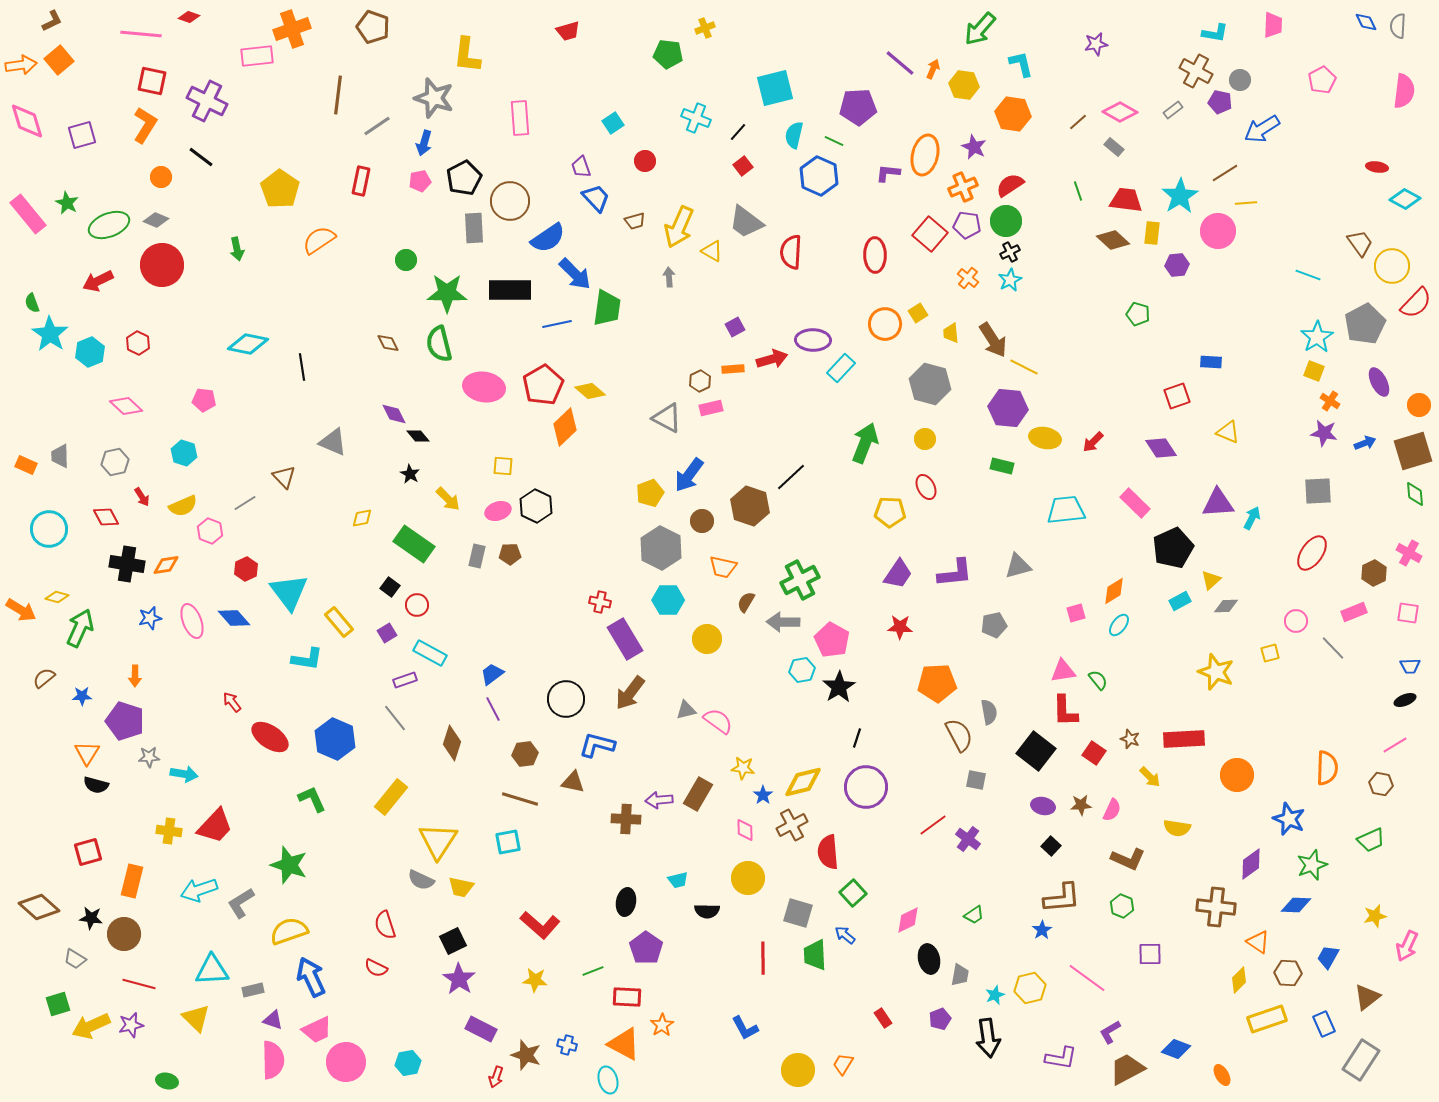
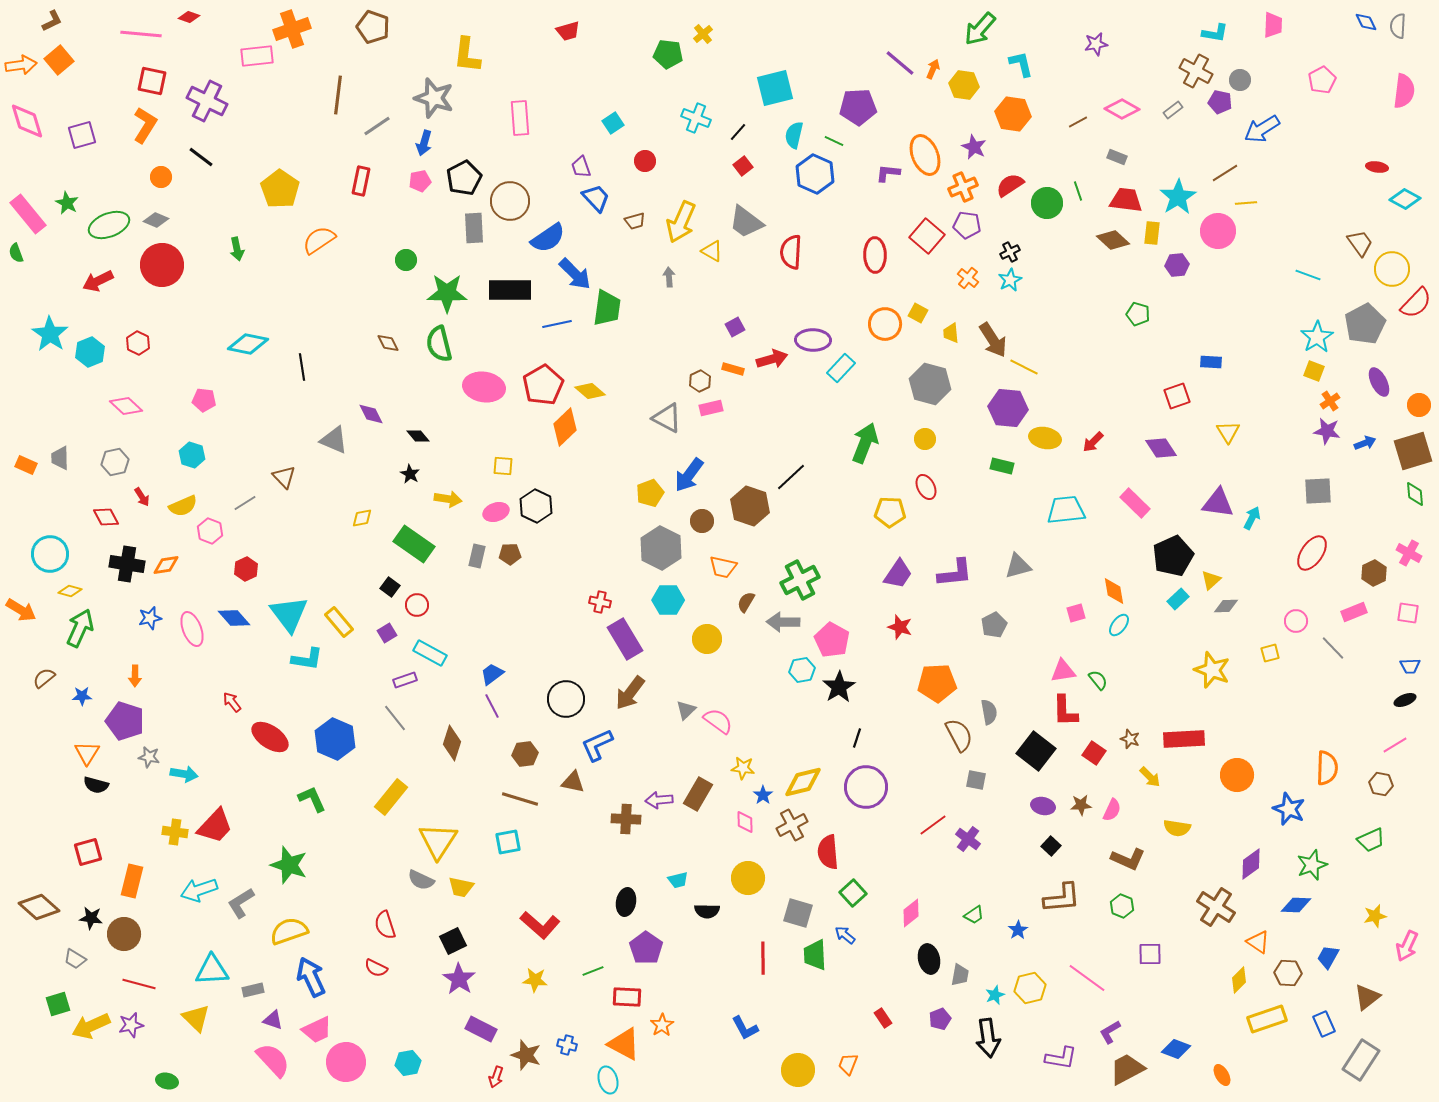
yellow cross at (705, 28): moved 2 px left, 6 px down; rotated 18 degrees counterclockwise
pink diamond at (1120, 112): moved 2 px right, 3 px up
brown line at (1078, 122): rotated 12 degrees clockwise
gray rectangle at (1114, 147): moved 3 px right, 10 px down; rotated 18 degrees counterclockwise
orange ellipse at (925, 155): rotated 36 degrees counterclockwise
blue hexagon at (819, 176): moved 4 px left, 2 px up
cyan star at (1180, 196): moved 2 px left, 1 px down
green circle at (1006, 221): moved 41 px right, 18 px up
yellow arrow at (679, 227): moved 2 px right, 5 px up
red square at (930, 234): moved 3 px left, 2 px down
yellow circle at (1392, 266): moved 3 px down
green semicircle at (32, 303): moved 16 px left, 50 px up
yellow square at (918, 313): rotated 30 degrees counterclockwise
orange rectangle at (733, 369): rotated 20 degrees clockwise
orange cross at (1330, 401): rotated 24 degrees clockwise
purple diamond at (394, 414): moved 23 px left
yellow triangle at (1228, 432): rotated 35 degrees clockwise
purple star at (1324, 433): moved 3 px right, 2 px up
gray triangle at (333, 442): moved 1 px right, 2 px up
cyan hexagon at (184, 453): moved 8 px right, 2 px down
gray trapezoid at (60, 456): moved 2 px down
yellow arrow at (448, 499): rotated 36 degrees counterclockwise
purple triangle at (1218, 503): rotated 12 degrees clockwise
pink ellipse at (498, 511): moved 2 px left, 1 px down
cyan circle at (49, 529): moved 1 px right, 25 px down
black pentagon at (1173, 548): moved 8 px down
orange diamond at (1114, 591): rotated 68 degrees counterclockwise
cyan triangle at (289, 592): moved 22 px down
yellow diamond at (57, 597): moved 13 px right, 6 px up
cyan rectangle at (1180, 601): moved 2 px left, 2 px up; rotated 15 degrees counterclockwise
pink ellipse at (192, 621): moved 8 px down
gray pentagon at (994, 625): rotated 15 degrees counterclockwise
red star at (900, 627): rotated 15 degrees clockwise
yellow star at (1216, 672): moved 4 px left, 2 px up
purple line at (493, 709): moved 1 px left, 3 px up
gray triangle at (686, 710): rotated 30 degrees counterclockwise
blue L-shape at (597, 745): rotated 39 degrees counterclockwise
gray star at (149, 757): rotated 15 degrees clockwise
blue star at (1289, 819): moved 10 px up
pink diamond at (745, 830): moved 8 px up
yellow cross at (169, 831): moved 6 px right, 1 px down
brown cross at (1216, 907): rotated 27 degrees clockwise
pink diamond at (908, 920): moved 3 px right, 7 px up; rotated 12 degrees counterclockwise
blue star at (1042, 930): moved 24 px left
pink semicircle at (273, 1060): rotated 42 degrees counterclockwise
orange trapezoid at (843, 1064): moved 5 px right; rotated 10 degrees counterclockwise
